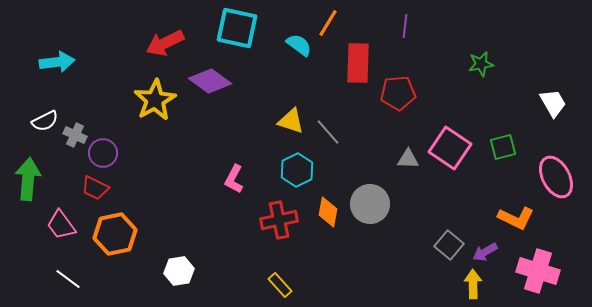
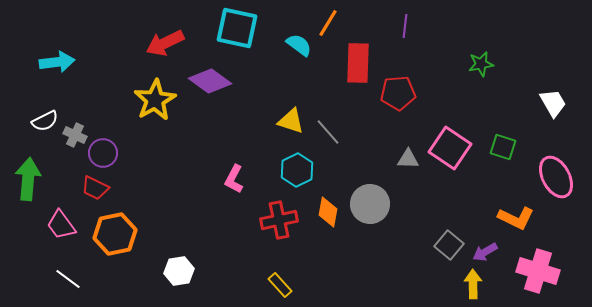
green square: rotated 32 degrees clockwise
